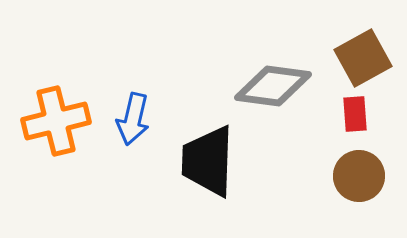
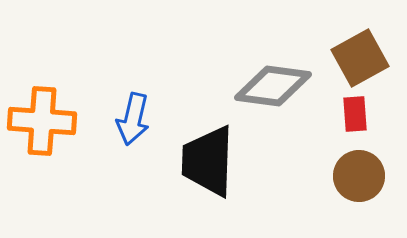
brown square: moved 3 px left
orange cross: moved 14 px left; rotated 18 degrees clockwise
